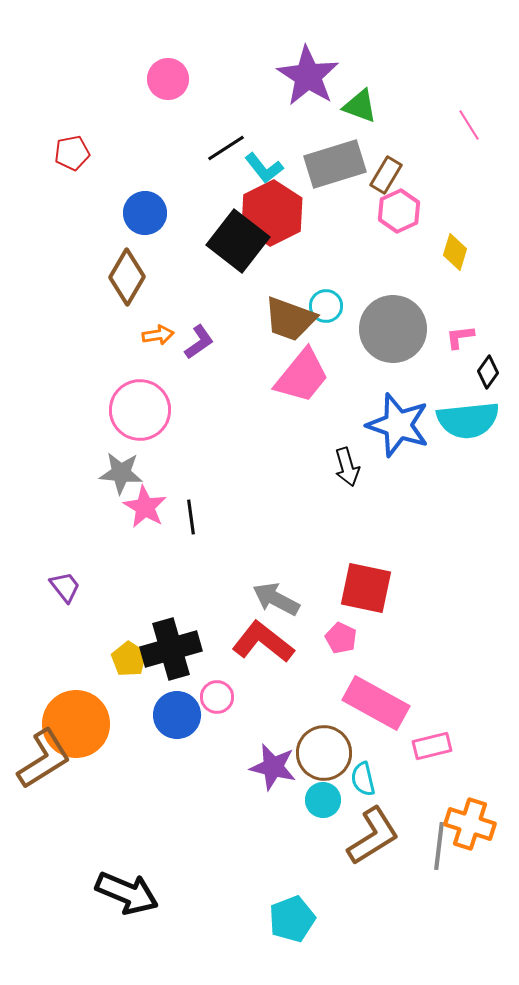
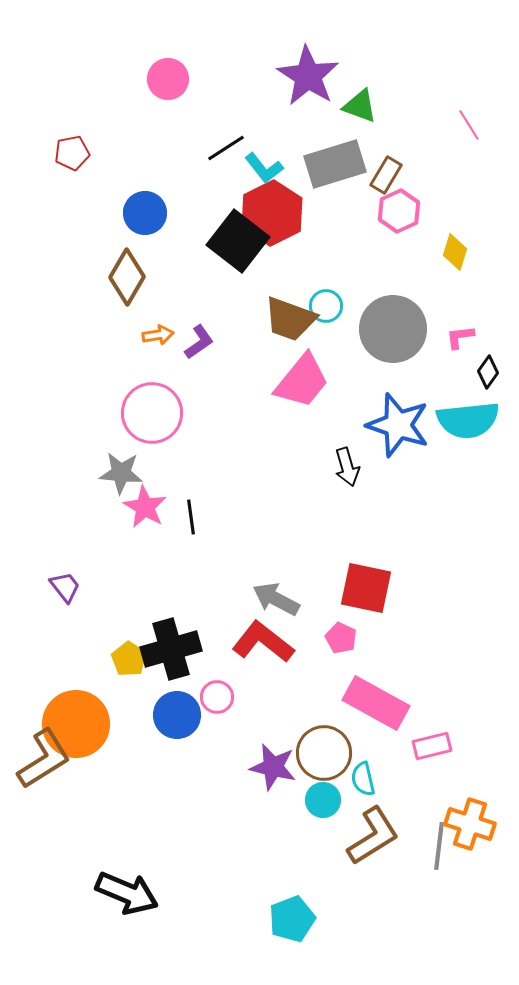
pink trapezoid at (302, 376): moved 5 px down
pink circle at (140, 410): moved 12 px right, 3 px down
